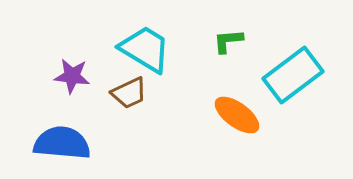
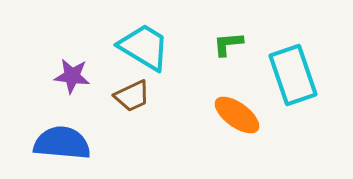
green L-shape: moved 3 px down
cyan trapezoid: moved 1 px left, 2 px up
cyan rectangle: rotated 72 degrees counterclockwise
brown trapezoid: moved 3 px right, 3 px down
